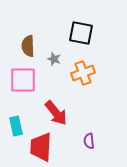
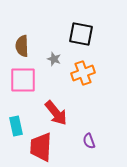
black square: moved 1 px down
brown semicircle: moved 6 px left
purple semicircle: rotated 14 degrees counterclockwise
